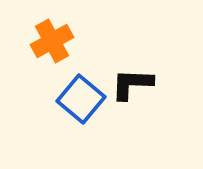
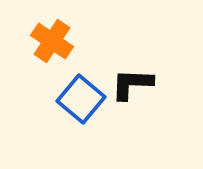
orange cross: rotated 27 degrees counterclockwise
